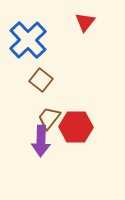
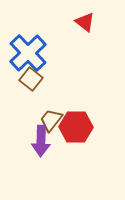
red triangle: rotated 30 degrees counterclockwise
blue cross: moved 13 px down
brown square: moved 10 px left, 1 px up
brown trapezoid: moved 2 px right, 2 px down
